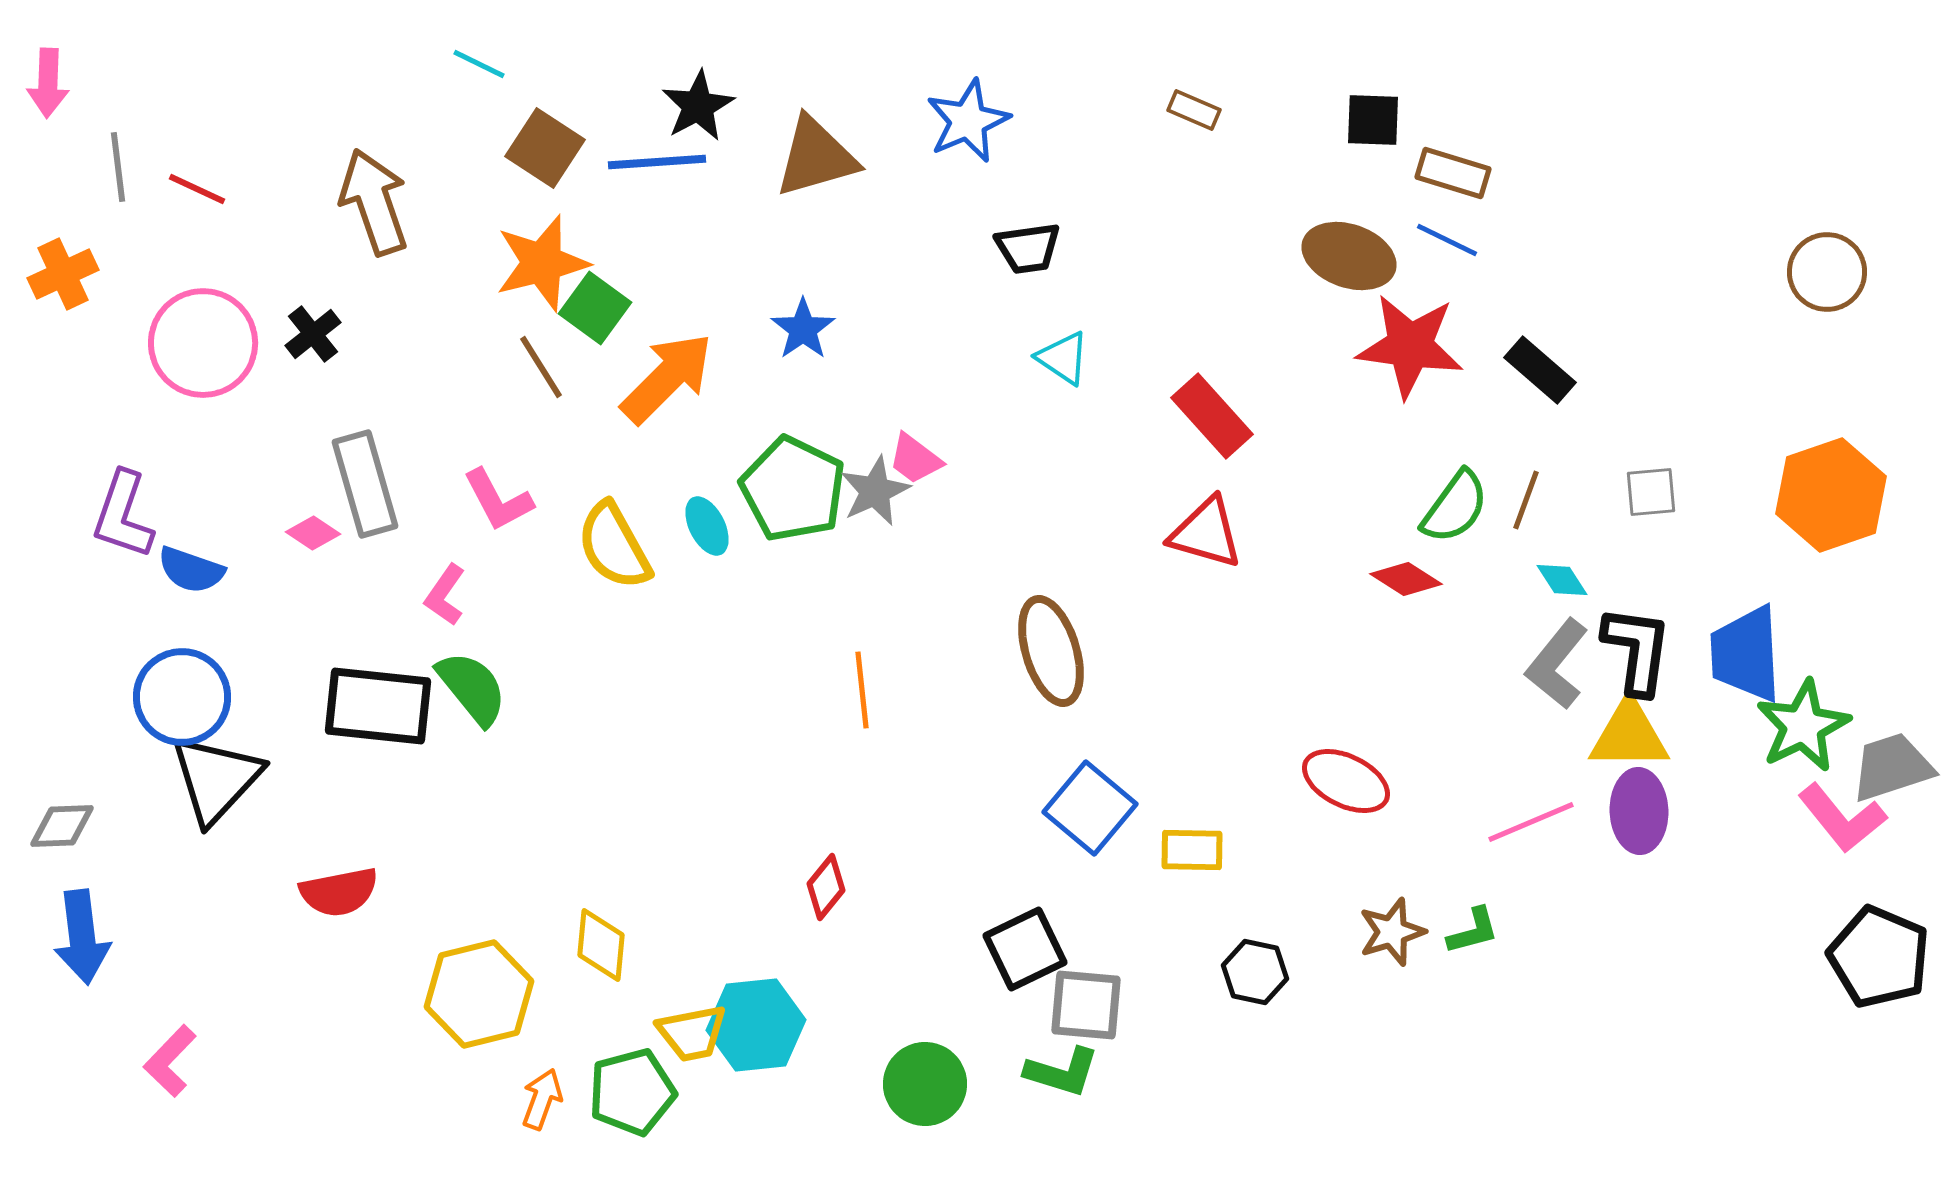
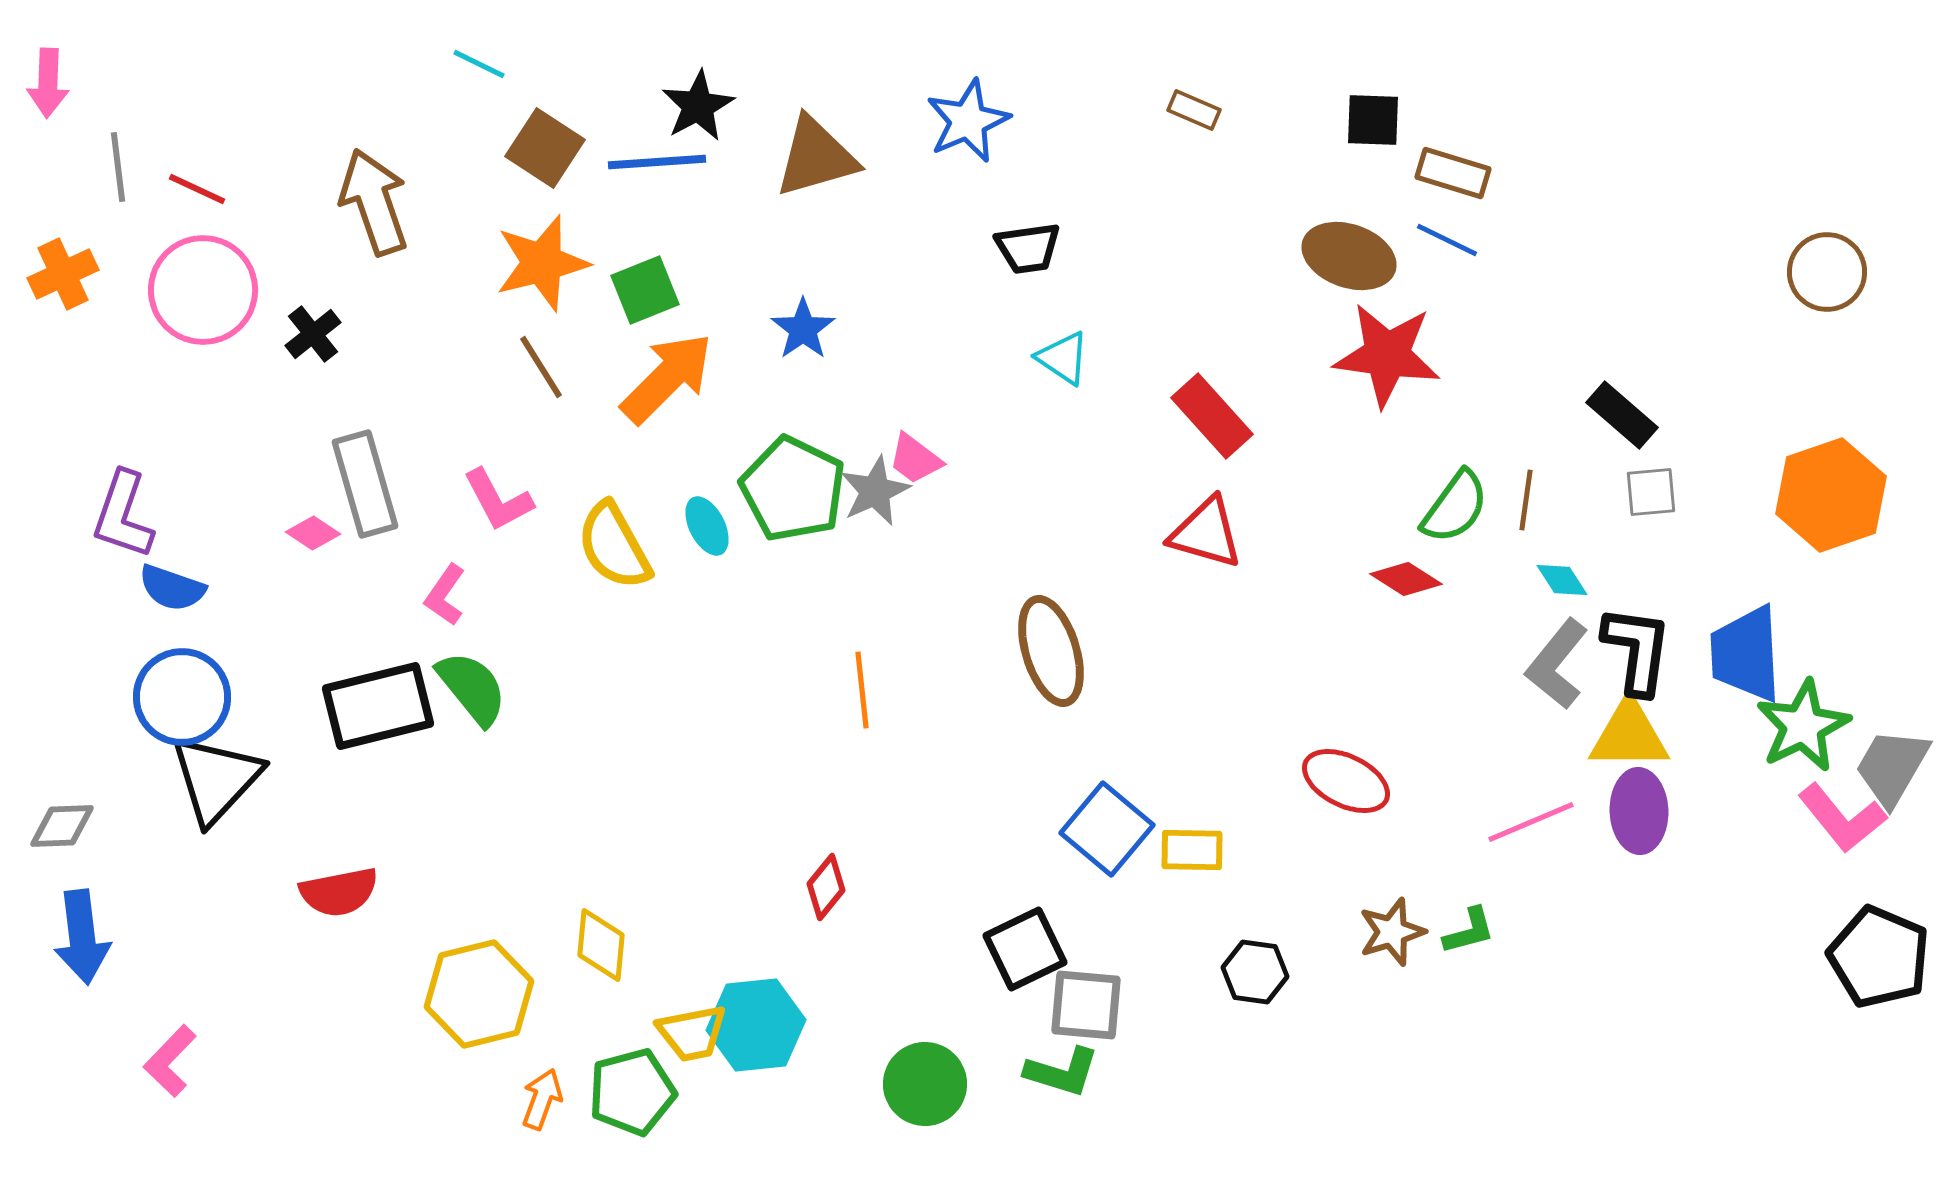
green square at (595, 308): moved 50 px right, 18 px up; rotated 32 degrees clockwise
pink circle at (203, 343): moved 53 px up
red star at (1410, 346): moved 23 px left, 9 px down
black rectangle at (1540, 370): moved 82 px right, 45 px down
brown line at (1526, 500): rotated 12 degrees counterclockwise
blue semicircle at (191, 570): moved 19 px left, 18 px down
black rectangle at (378, 706): rotated 20 degrees counterclockwise
gray trapezoid at (1892, 767): rotated 42 degrees counterclockwise
blue square at (1090, 808): moved 17 px right, 21 px down
green L-shape at (1473, 931): moved 4 px left
black hexagon at (1255, 972): rotated 4 degrees counterclockwise
